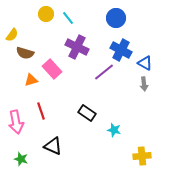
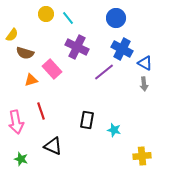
blue cross: moved 1 px right, 1 px up
black rectangle: moved 7 px down; rotated 66 degrees clockwise
